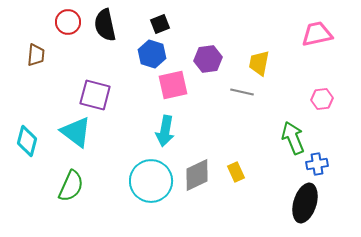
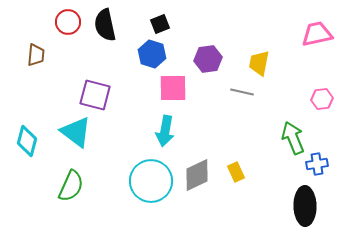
pink square: moved 3 px down; rotated 12 degrees clockwise
black ellipse: moved 3 px down; rotated 18 degrees counterclockwise
